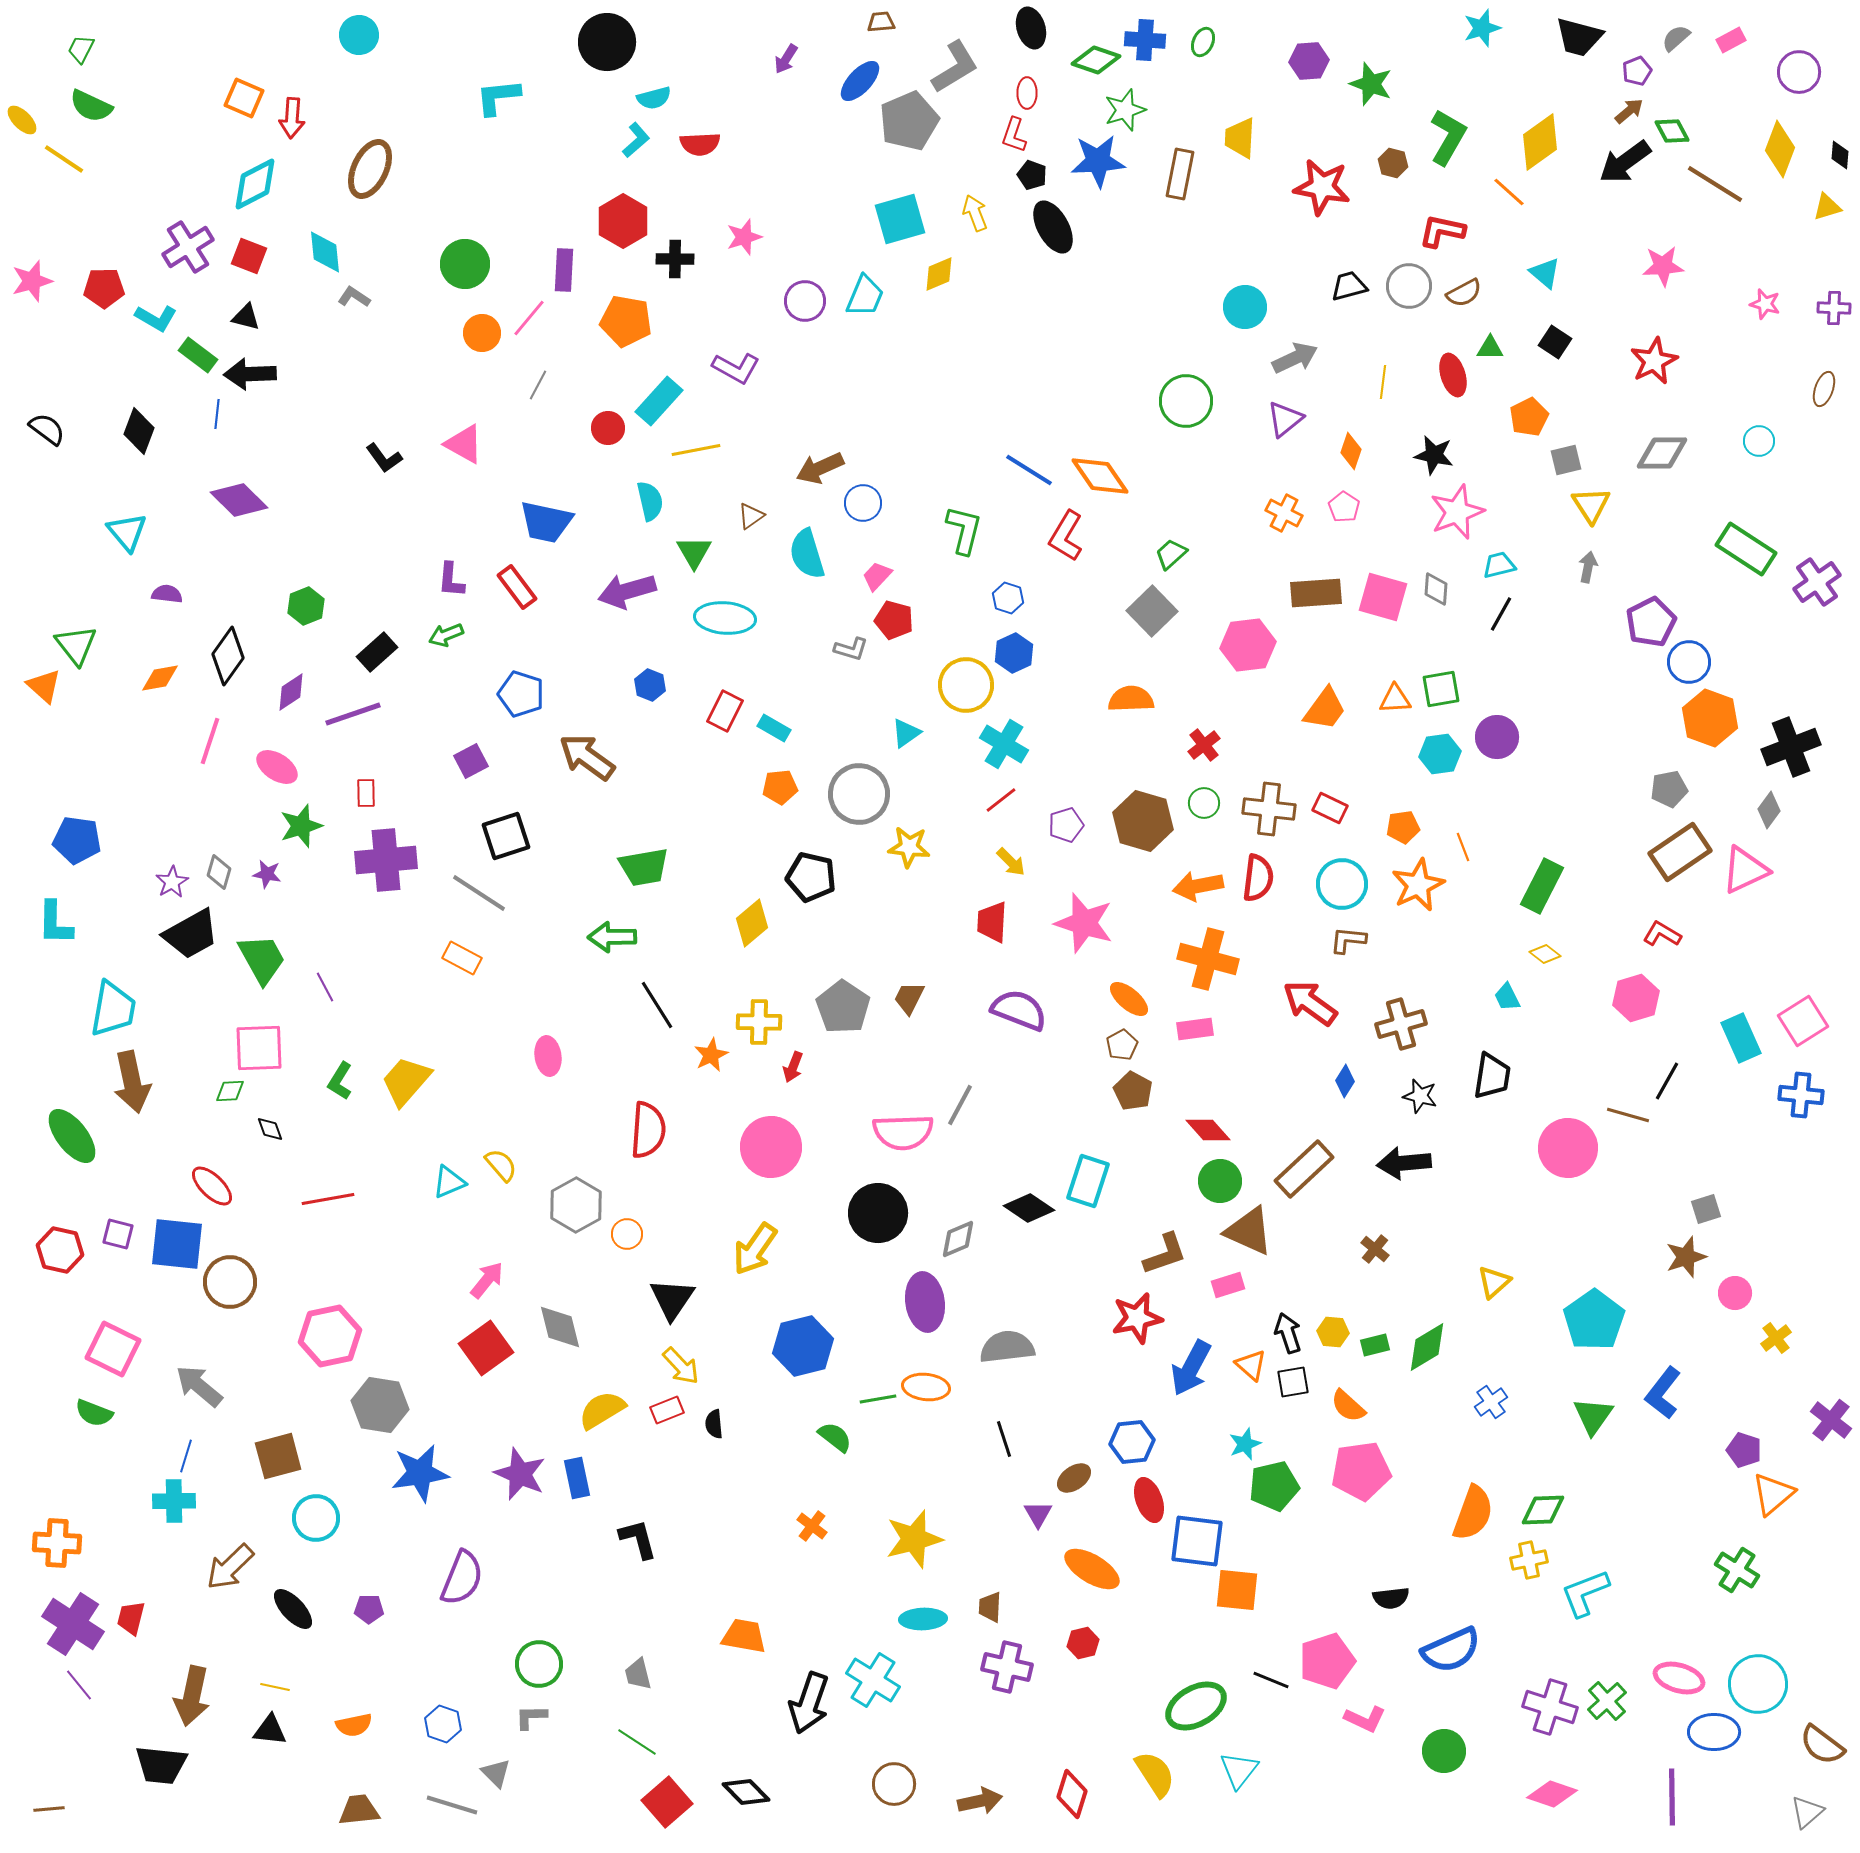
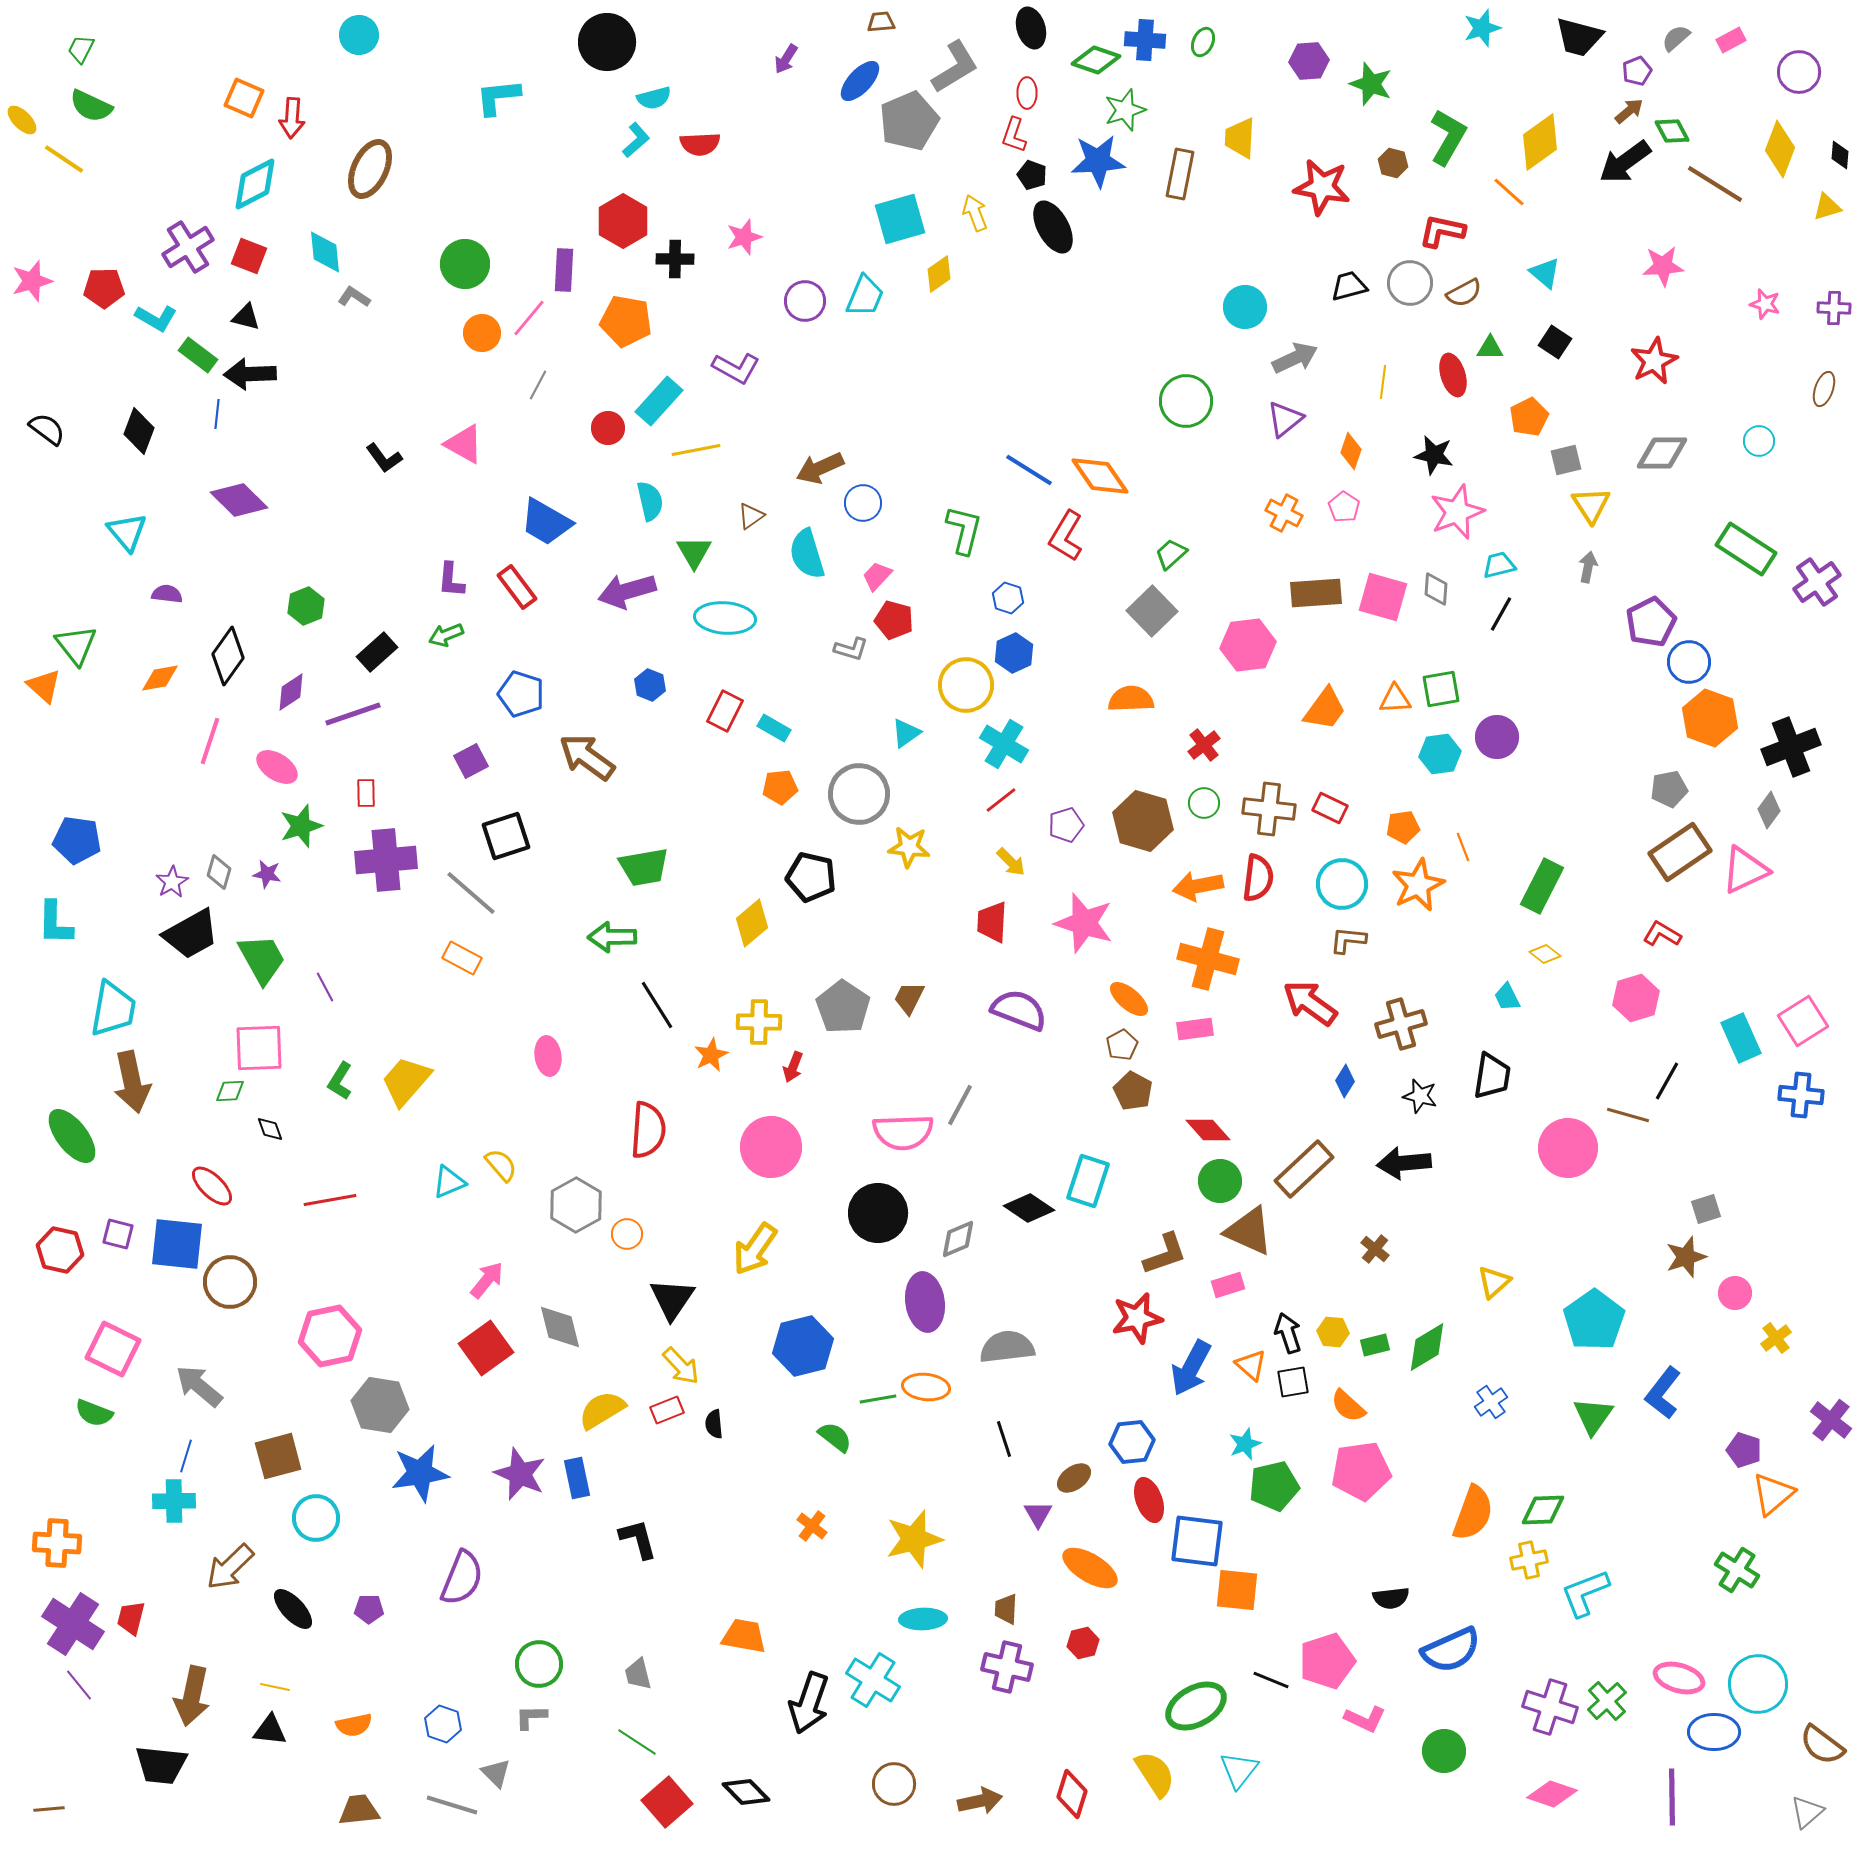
yellow diamond at (939, 274): rotated 12 degrees counterclockwise
gray circle at (1409, 286): moved 1 px right, 3 px up
blue trapezoid at (546, 522): rotated 18 degrees clockwise
gray line at (479, 893): moved 8 px left; rotated 8 degrees clockwise
red line at (328, 1199): moved 2 px right, 1 px down
orange ellipse at (1092, 1569): moved 2 px left, 1 px up
brown trapezoid at (990, 1607): moved 16 px right, 2 px down
